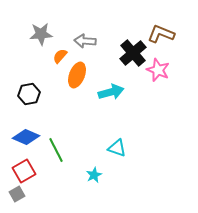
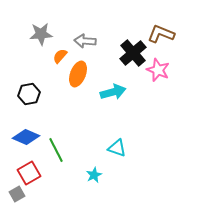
orange ellipse: moved 1 px right, 1 px up
cyan arrow: moved 2 px right
red square: moved 5 px right, 2 px down
